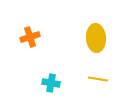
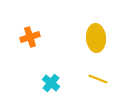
yellow line: rotated 12 degrees clockwise
cyan cross: rotated 30 degrees clockwise
